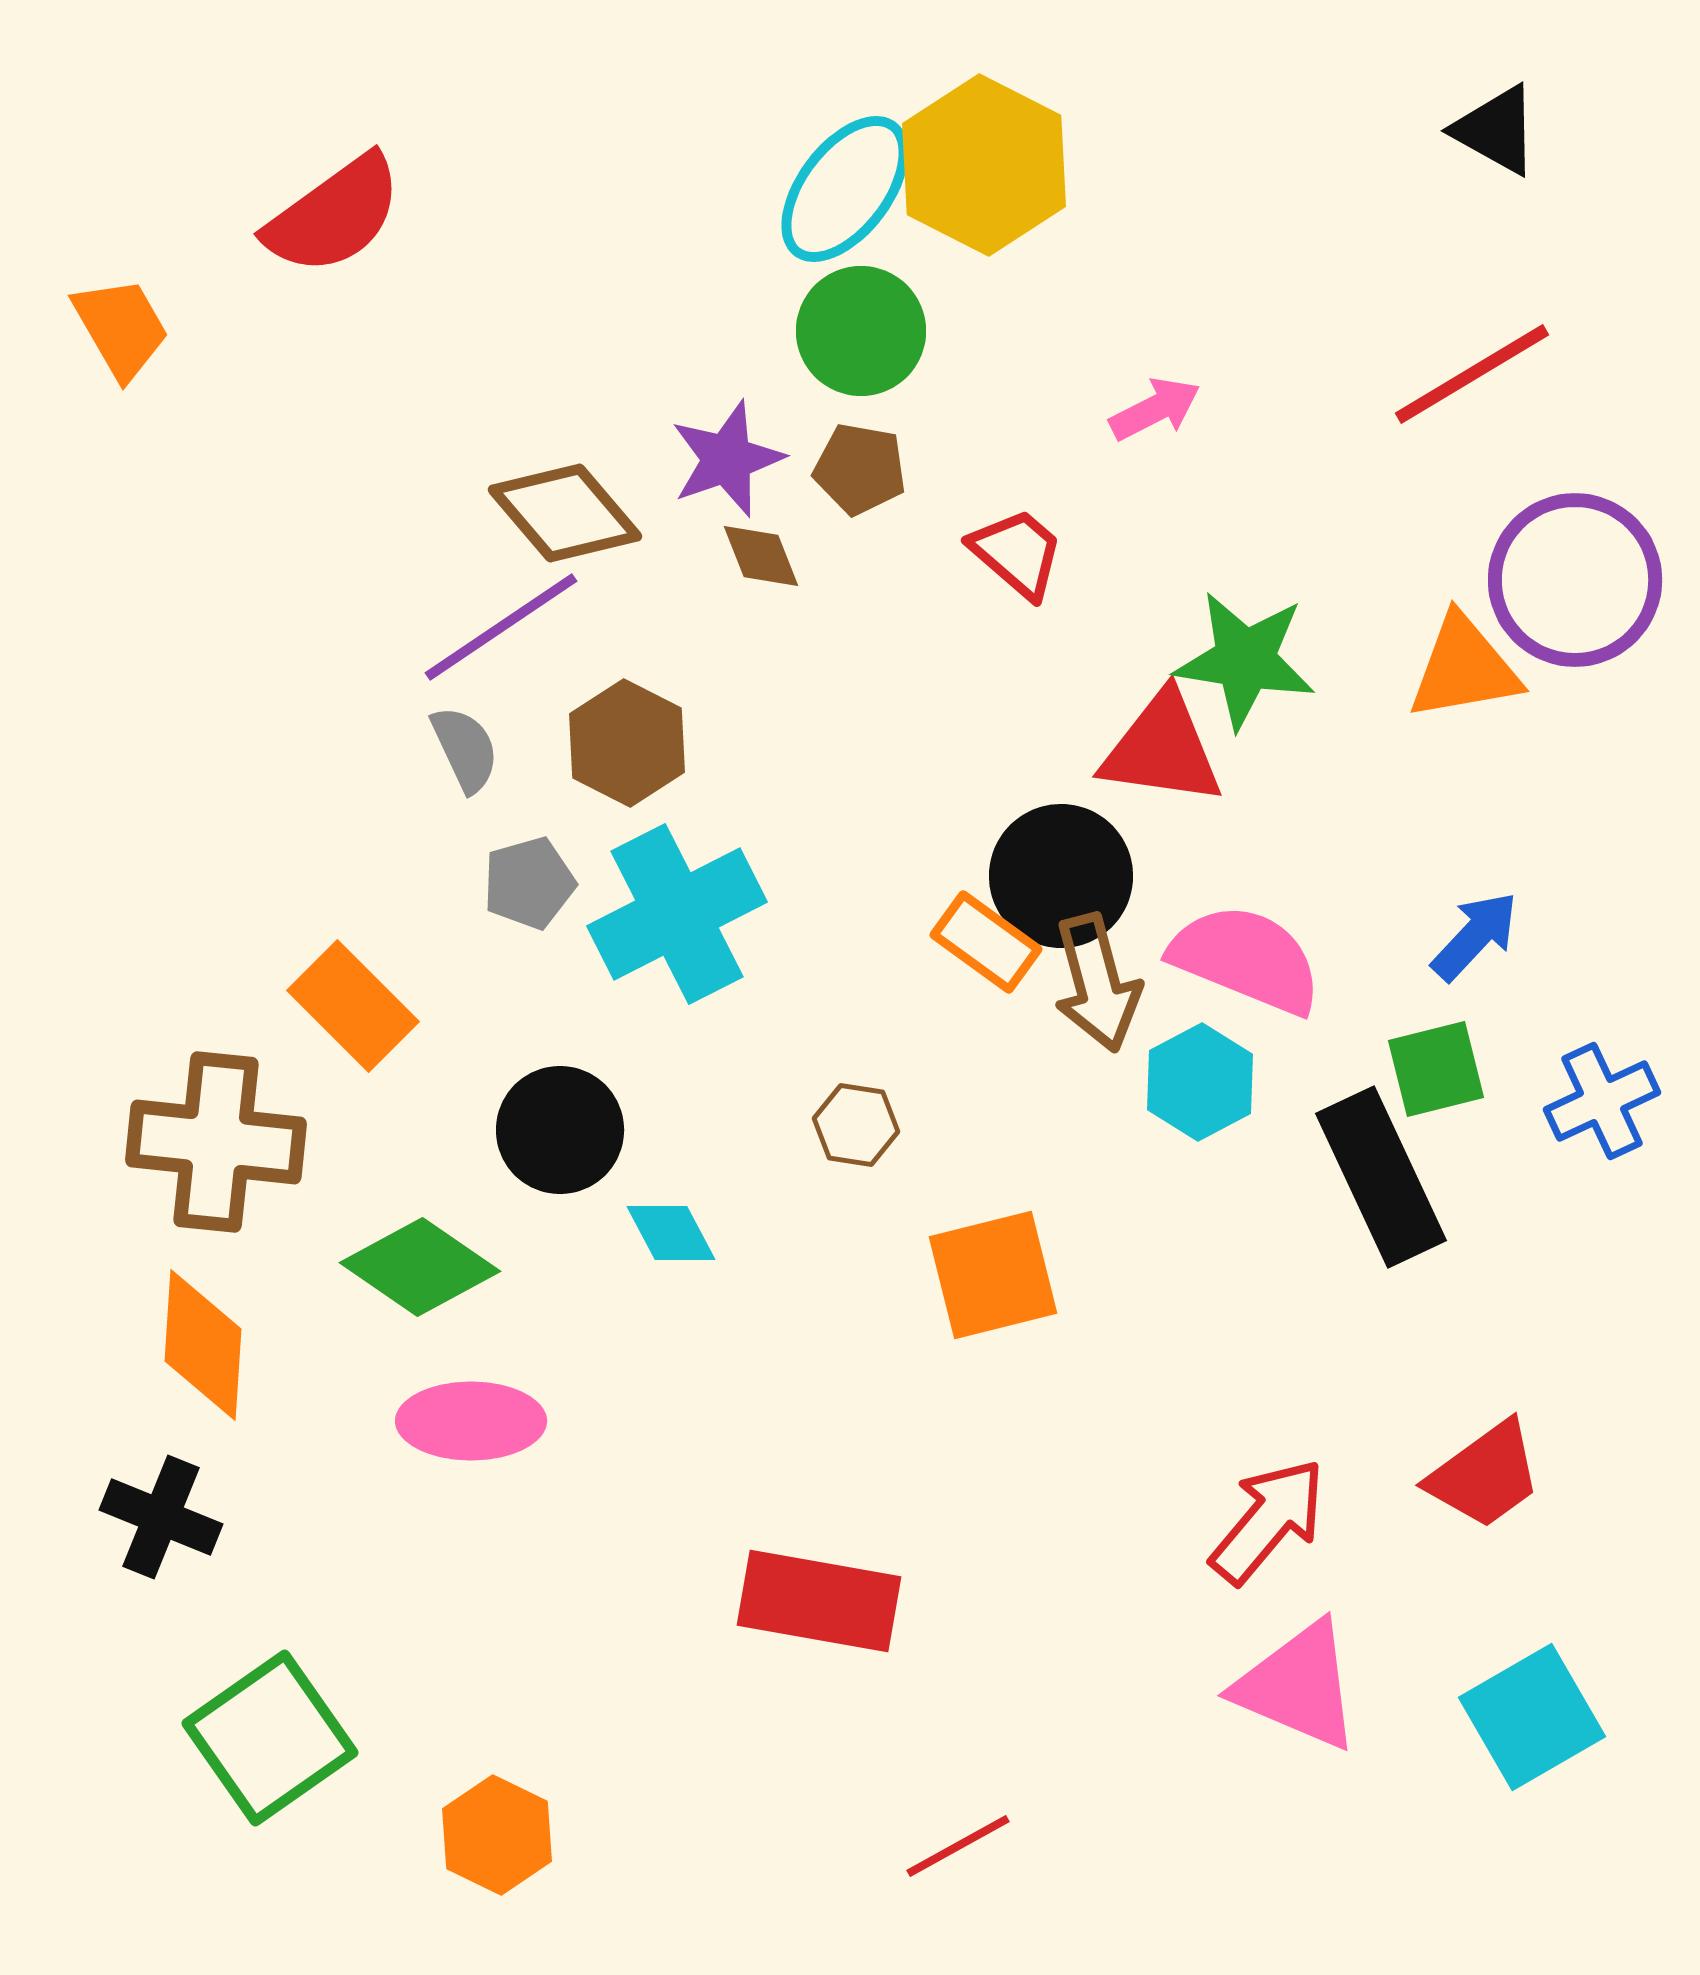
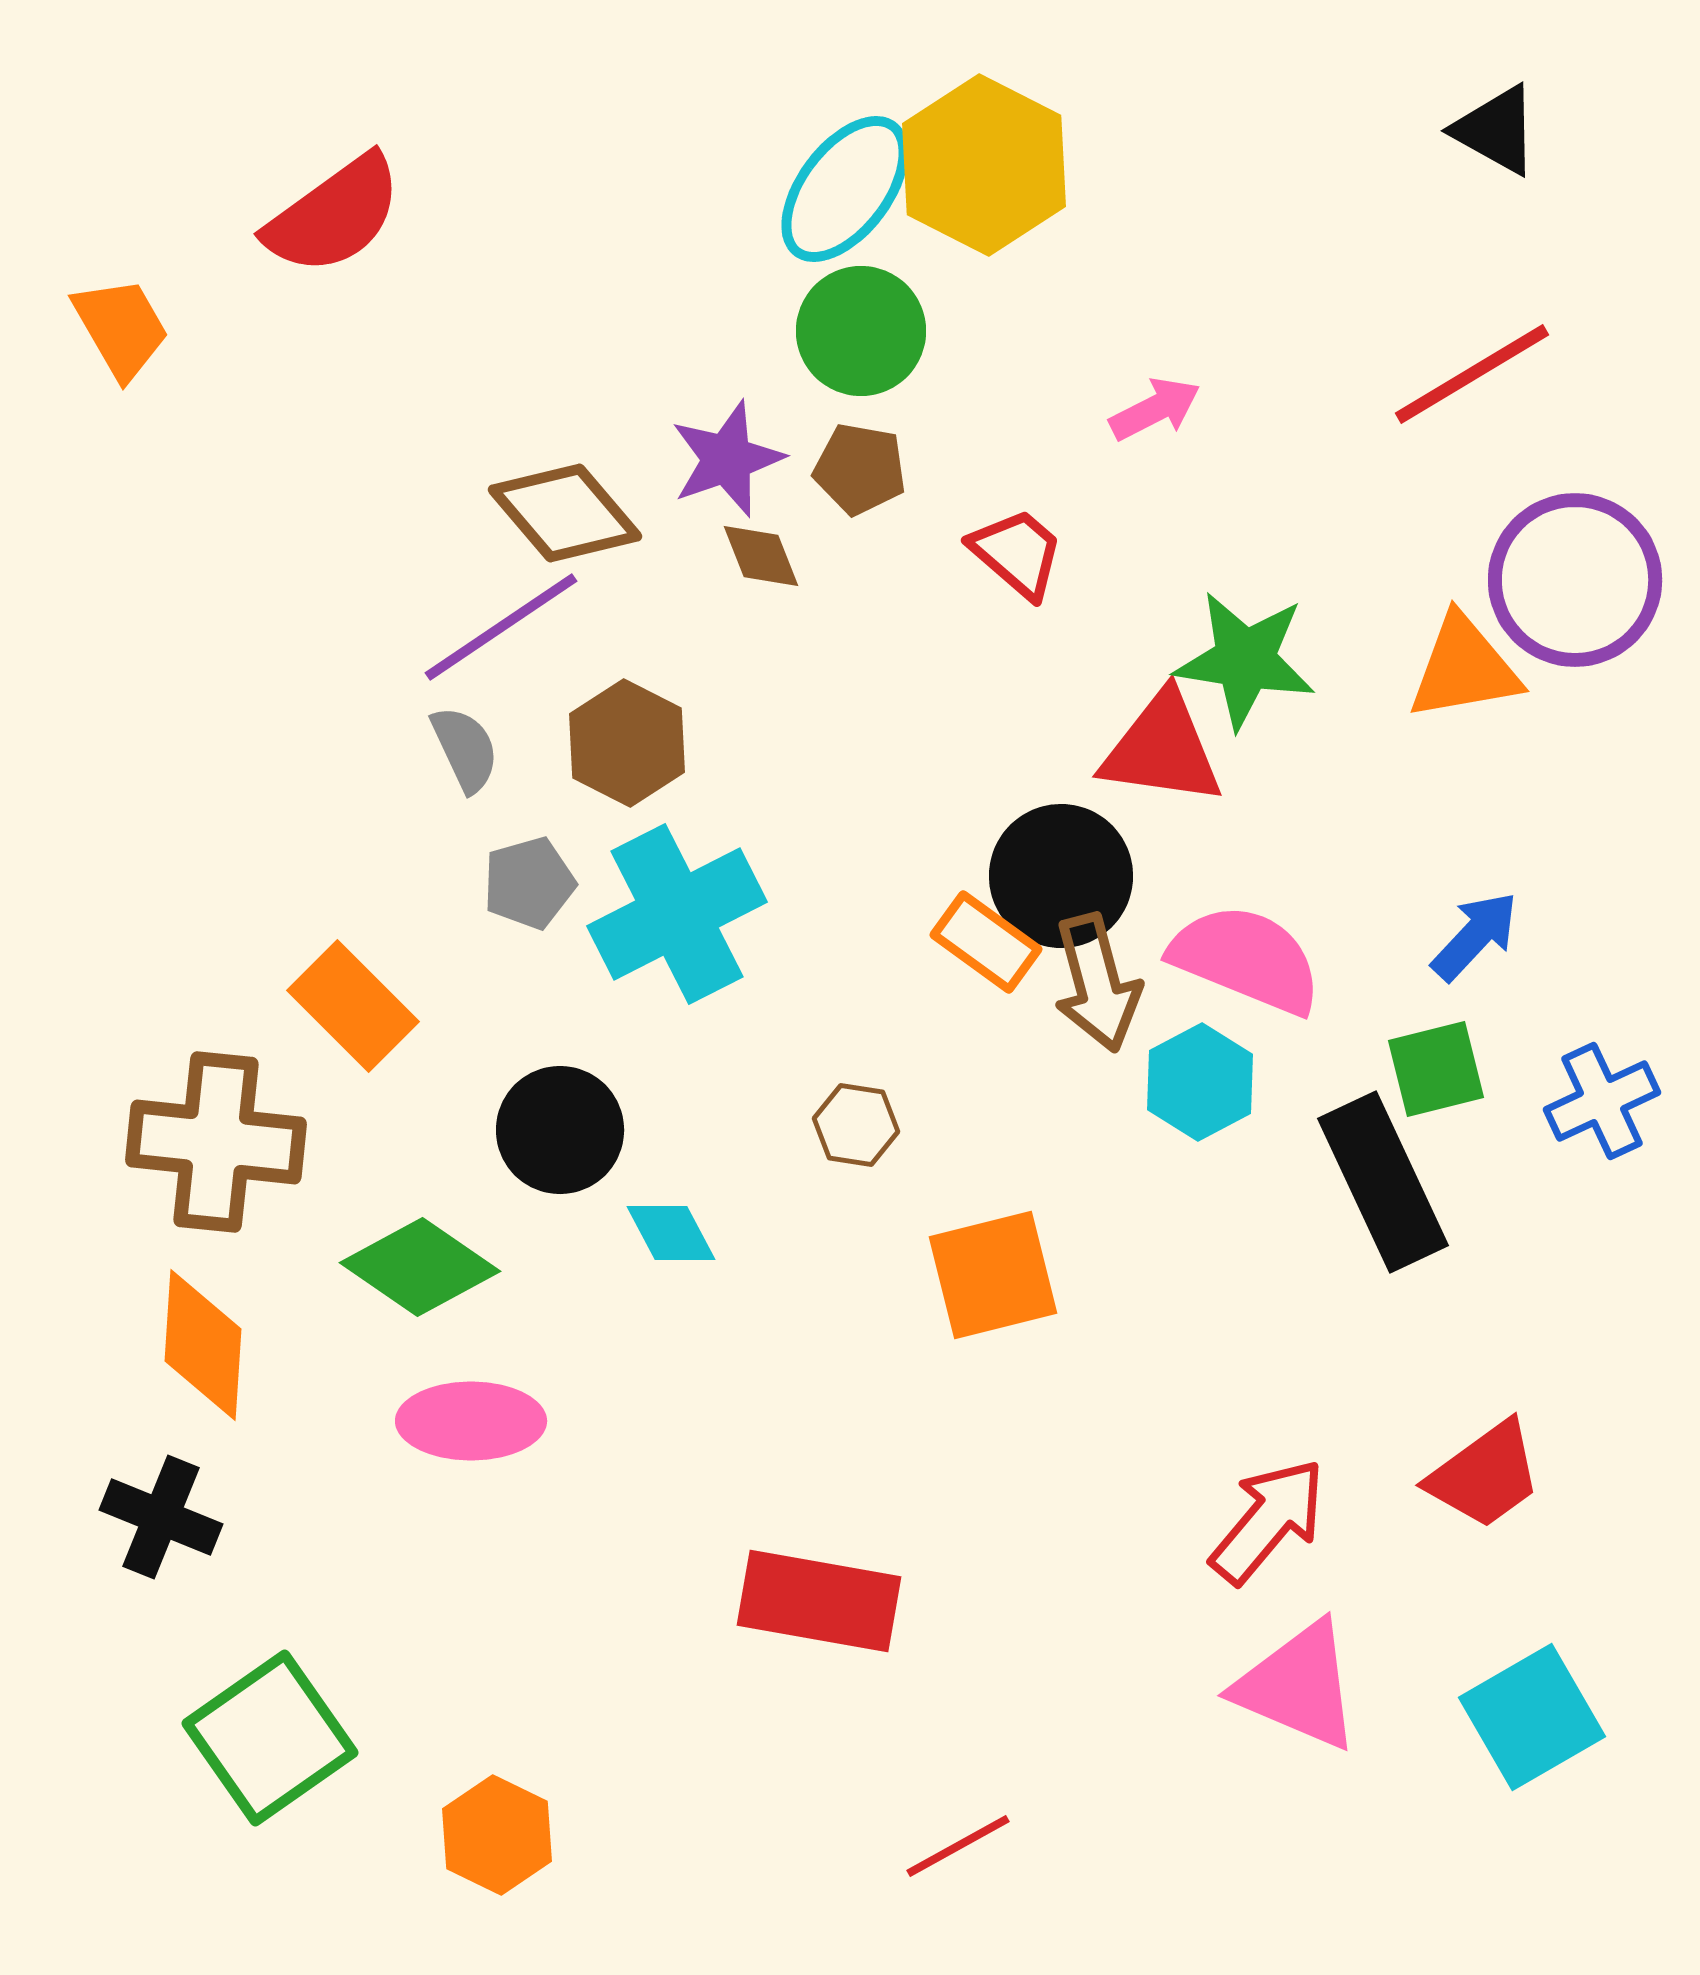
black rectangle at (1381, 1177): moved 2 px right, 5 px down
